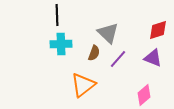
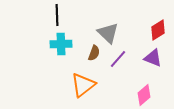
red diamond: rotated 15 degrees counterclockwise
